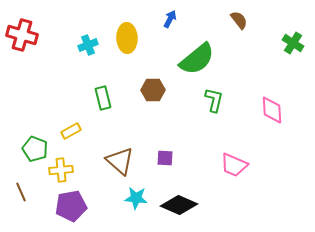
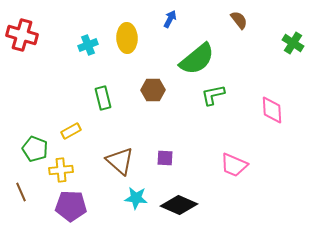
green L-shape: moved 1 px left, 5 px up; rotated 115 degrees counterclockwise
purple pentagon: rotated 12 degrees clockwise
